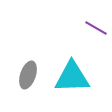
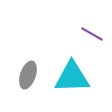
purple line: moved 4 px left, 6 px down
